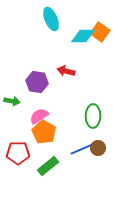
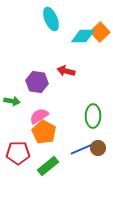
orange square: rotated 12 degrees clockwise
